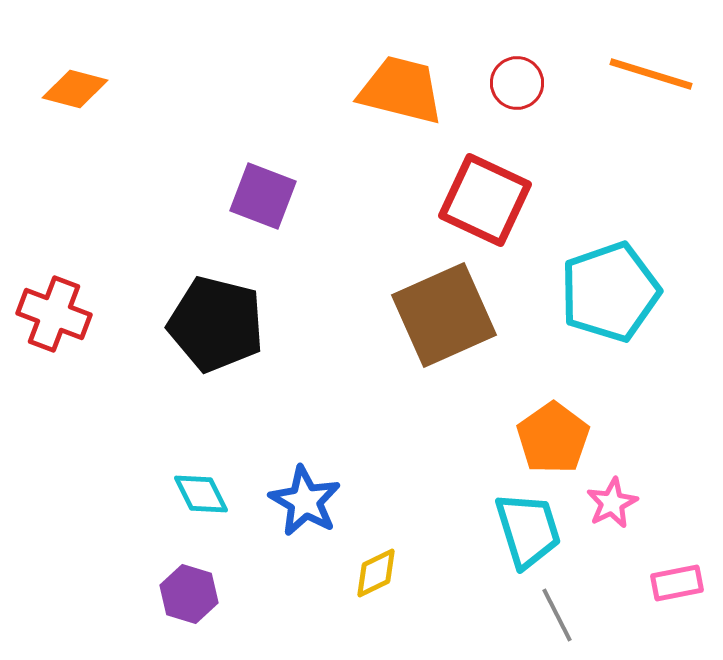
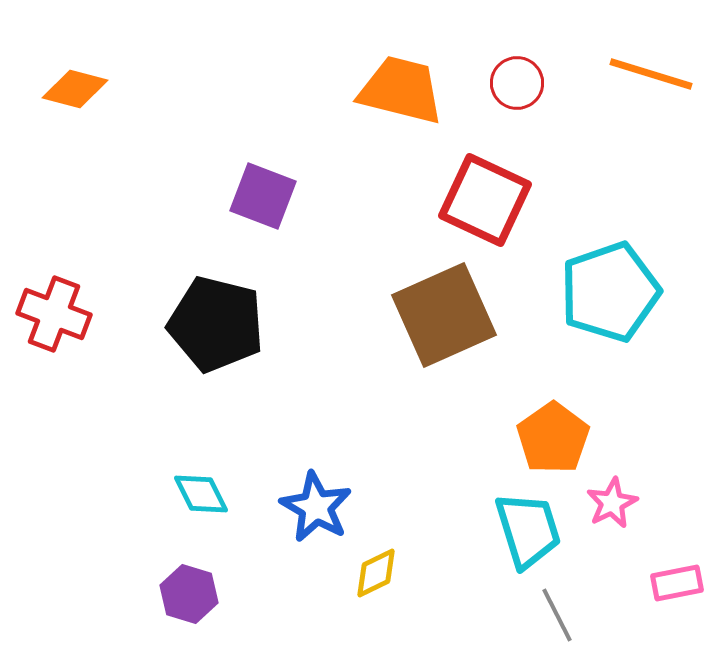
blue star: moved 11 px right, 6 px down
